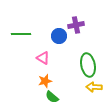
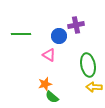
pink triangle: moved 6 px right, 3 px up
orange star: moved 3 px down
